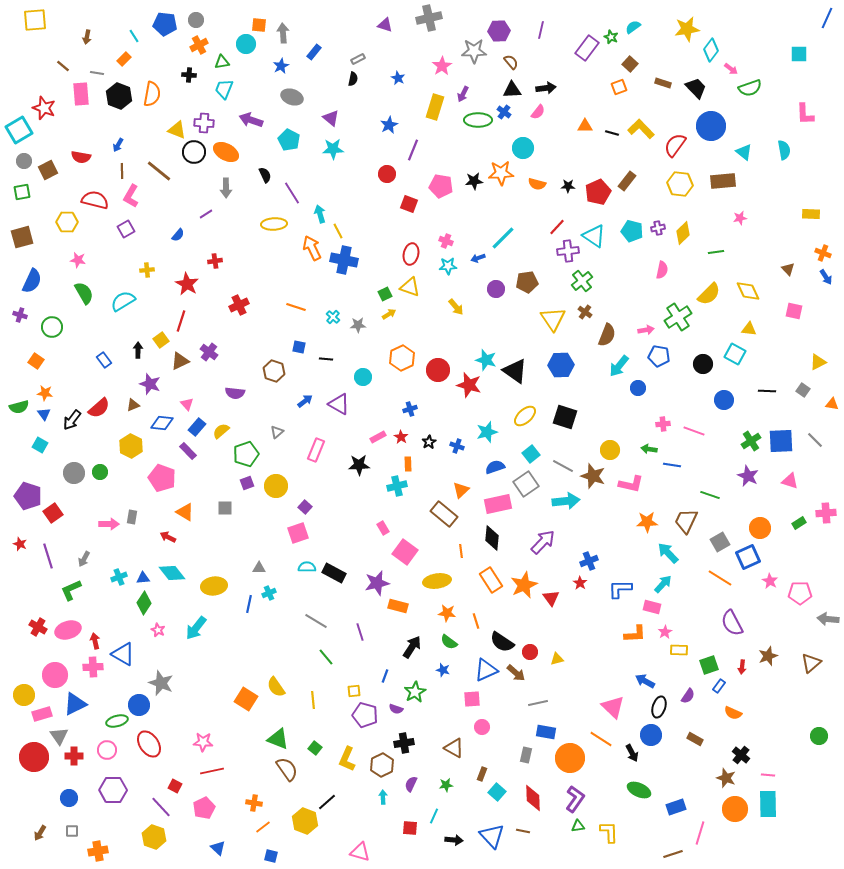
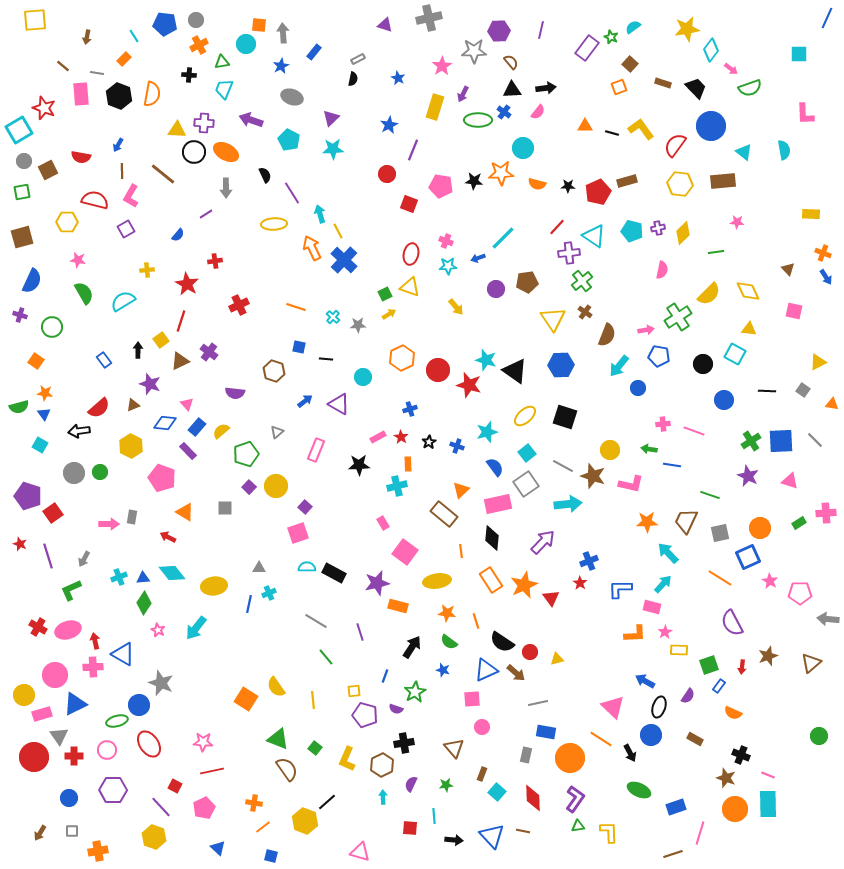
purple triangle at (331, 118): rotated 36 degrees clockwise
yellow L-shape at (641, 129): rotated 8 degrees clockwise
yellow triangle at (177, 130): rotated 18 degrees counterclockwise
brown line at (159, 171): moved 4 px right, 3 px down
black star at (474, 181): rotated 12 degrees clockwise
brown rectangle at (627, 181): rotated 36 degrees clockwise
pink star at (740, 218): moved 3 px left, 4 px down; rotated 16 degrees clockwise
purple cross at (568, 251): moved 1 px right, 2 px down
blue cross at (344, 260): rotated 32 degrees clockwise
black arrow at (72, 420): moved 7 px right, 11 px down; rotated 45 degrees clockwise
blue diamond at (162, 423): moved 3 px right
cyan square at (531, 454): moved 4 px left, 1 px up
blue semicircle at (495, 467): rotated 72 degrees clockwise
purple square at (247, 483): moved 2 px right, 4 px down; rotated 24 degrees counterclockwise
cyan arrow at (566, 501): moved 2 px right, 3 px down
pink rectangle at (383, 528): moved 5 px up
gray square at (720, 542): moved 9 px up; rotated 18 degrees clockwise
brown triangle at (454, 748): rotated 20 degrees clockwise
black arrow at (632, 753): moved 2 px left
black cross at (741, 755): rotated 18 degrees counterclockwise
pink line at (768, 775): rotated 16 degrees clockwise
cyan line at (434, 816): rotated 28 degrees counterclockwise
